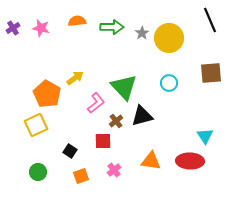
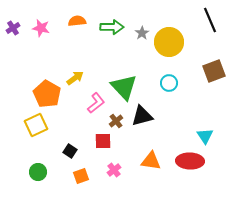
yellow circle: moved 4 px down
brown square: moved 3 px right, 2 px up; rotated 15 degrees counterclockwise
